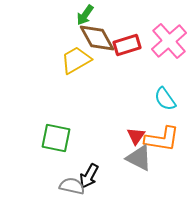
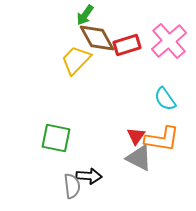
yellow trapezoid: rotated 16 degrees counterclockwise
black arrow: rotated 115 degrees counterclockwise
gray semicircle: rotated 70 degrees clockwise
